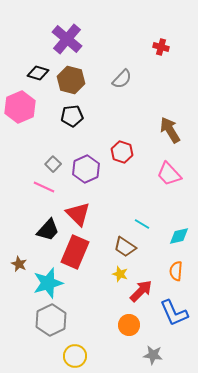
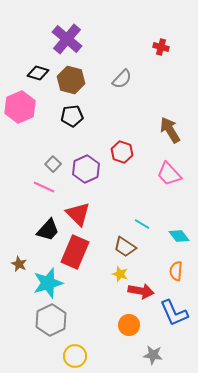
cyan diamond: rotated 65 degrees clockwise
red arrow: rotated 55 degrees clockwise
